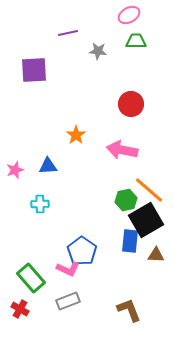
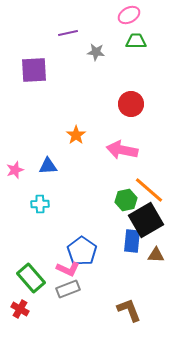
gray star: moved 2 px left, 1 px down
blue rectangle: moved 2 px right
gray rectangle: moved 12 px up
